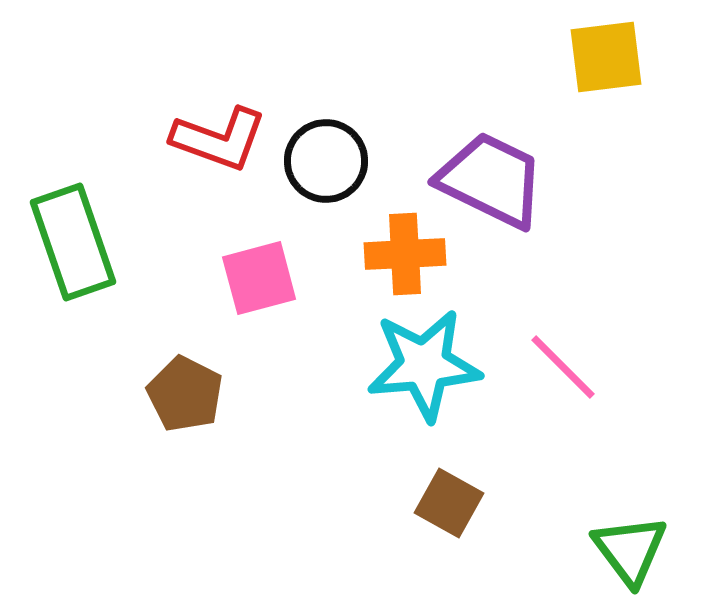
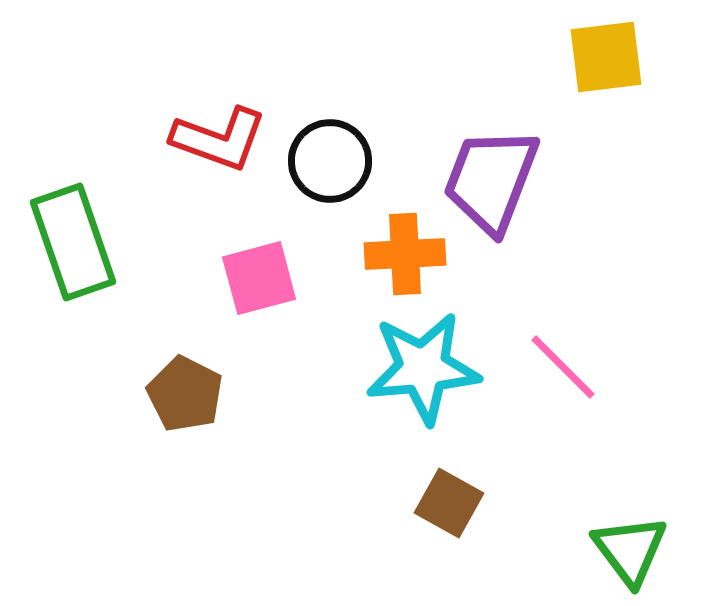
black circle: moved 4 px right
purple trapezoid: rotated 95 degrees counterclockwise
cyan star: moved 1 px left, 3 px down
